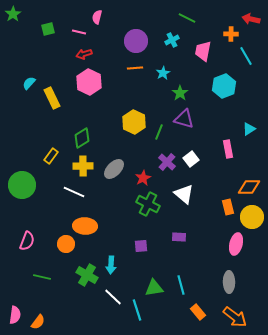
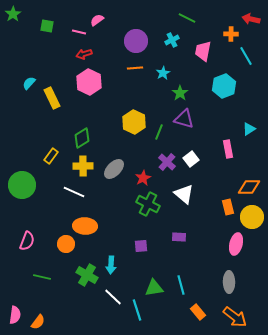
pink semicircle at (97, 17): moved 3 px down; rotated 40 degrees clockwise
green square at (48, 29): moved 1 px left, 3 px up; rotated 24 degrees clockwise
